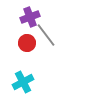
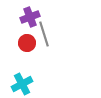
gray line: moved 2 px left, 1 px up; rotated 20 degrees clockwise
cyan cross: moved 1 px left, 2 px down
